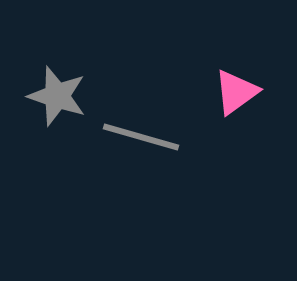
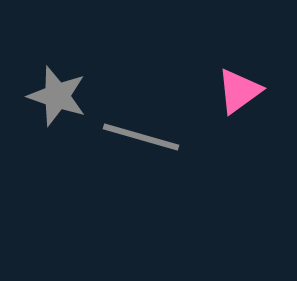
pink triangle: moved 3 px right, 1 px up
